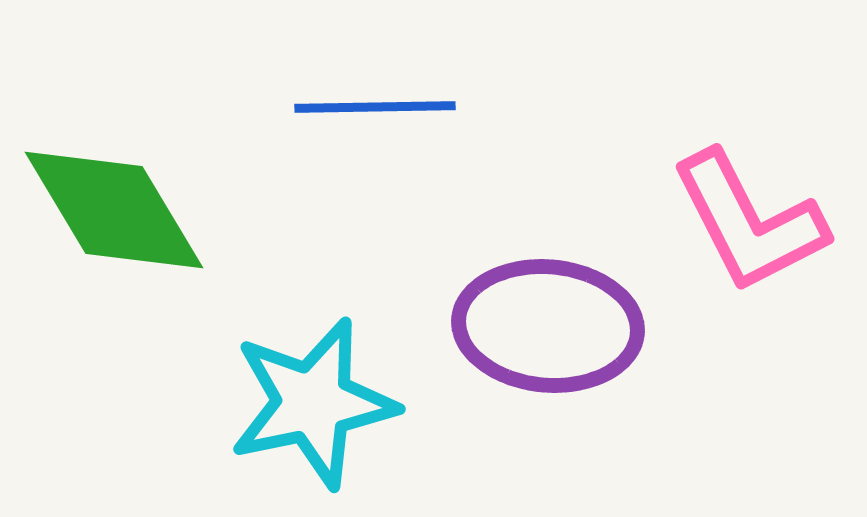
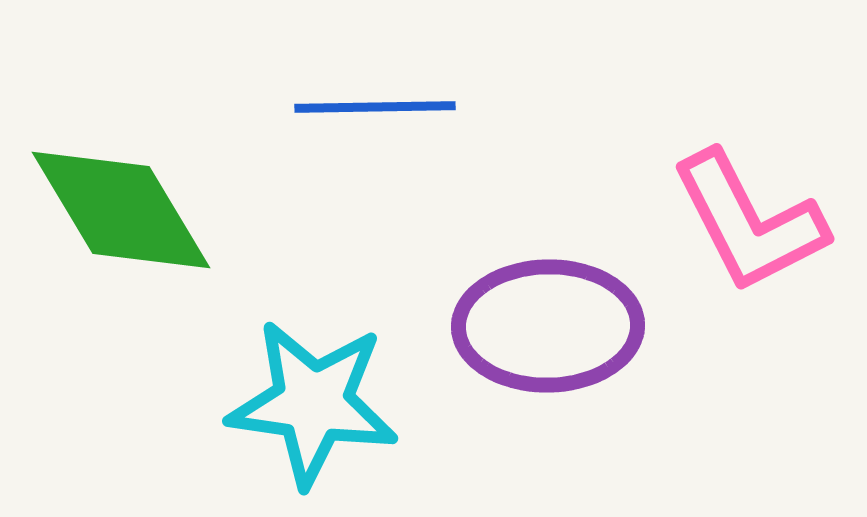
green diamond: moved 7 px right
purple ellipse: rotated 6 degrees counterclockwise
cyan star: rotated 20 degrees clockwise
